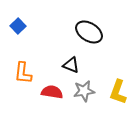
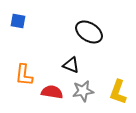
blue square: moved 5 px up; rotated 35 degrees counterclockwise
orange L-shape: moved 1 px right, 2 px down
gray star: moved 1 px left
